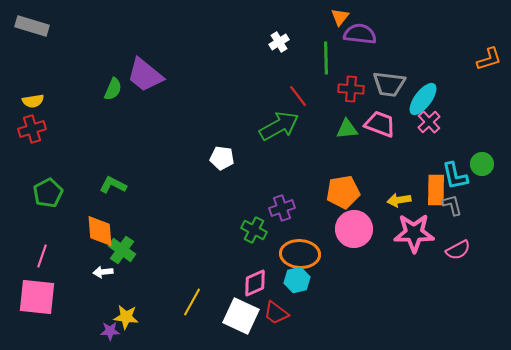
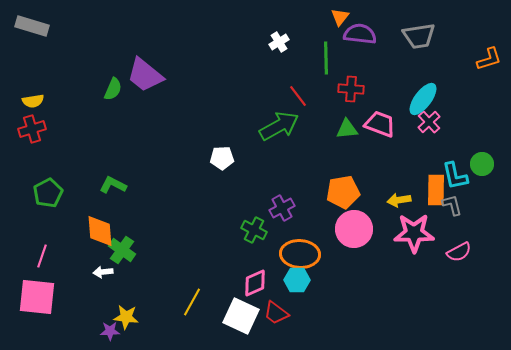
gray trapezoid at (389, 84): moved 30 px right, 48 px up; rotated 16 degrees counterclockwise
white pentagon at (222, 158): rotated 10 degrees counterclockwise
purple cross at (282, 208): rotated 10 degrees counterclockwise
pink semicircle at (458, 250): moved 1 px right, 2 px down
cyan hexagon at (297, 280): rotated 15 degrees clockwise
